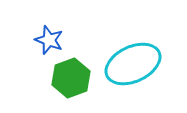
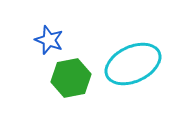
green hexagon: rotated 9 degrees clockwise
